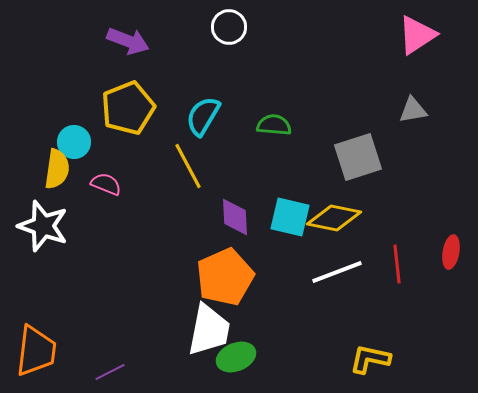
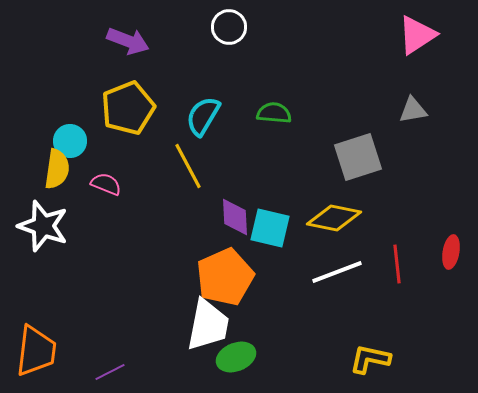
green semicircle: moved 12 px up
cyan circle: moved 4 px left, 1 px up
cyan square: moved 20 px left, 11 px down
white trapezoid: moved 1 px left, 5 px up
